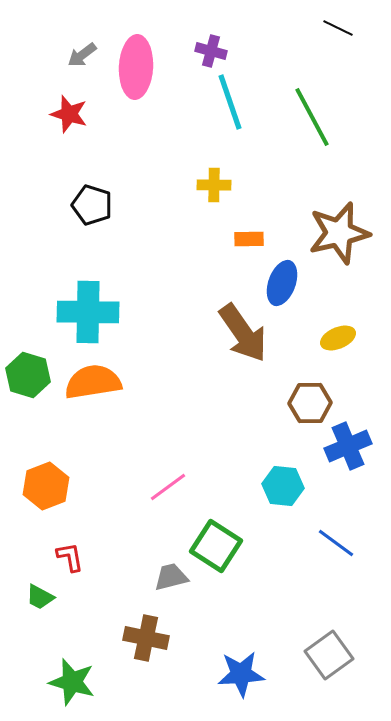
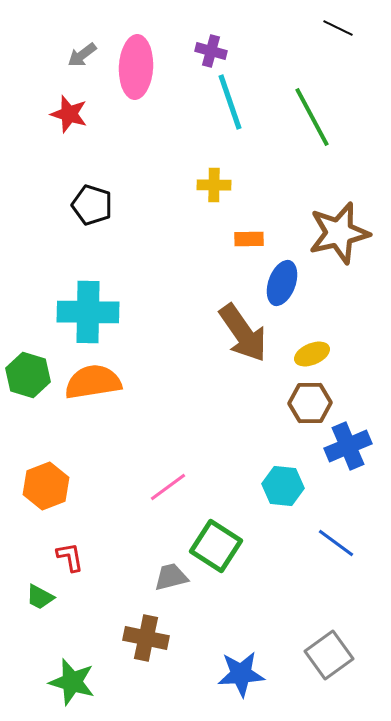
yellow ellipse: moved 26 px left, 16 px down
